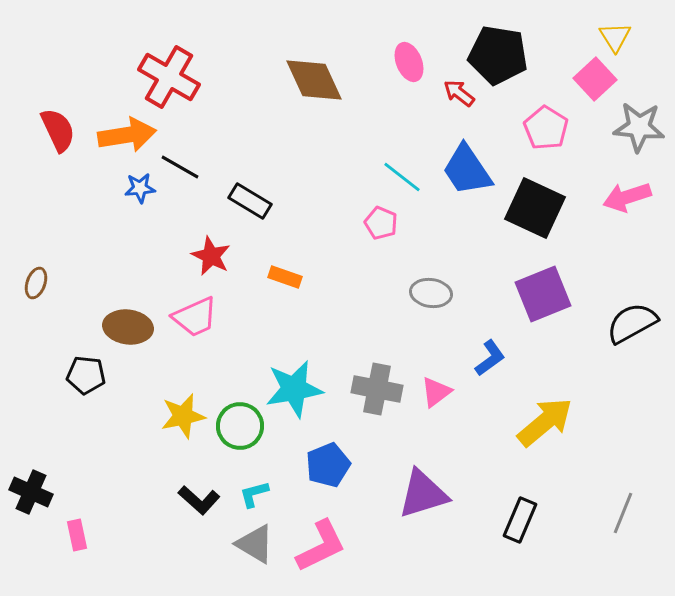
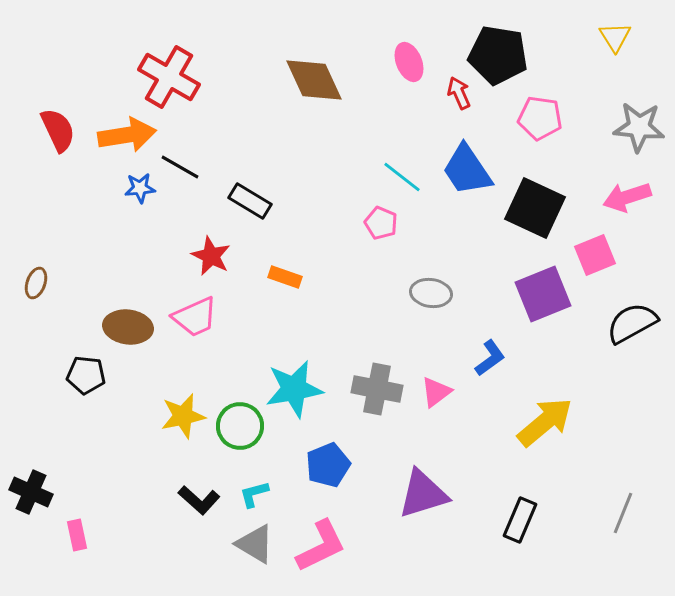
pink square at (595, 79): moved 176 px down; rotated 21 degrees clockwise
red arrow at (459, 93): rotated 28 degrees clockwise
pink pentagon at (546, 128): moved 6 px left, 10 px up; rotated 24 degrees counterclockwise
